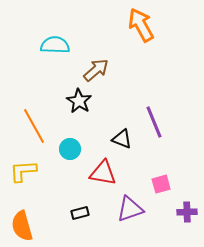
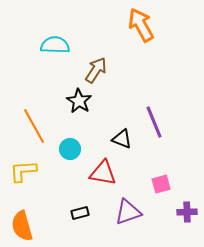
brown arrow: rotated 16 degrees counterclockwise
purple triangle: moved 2 px left, 3 px down
